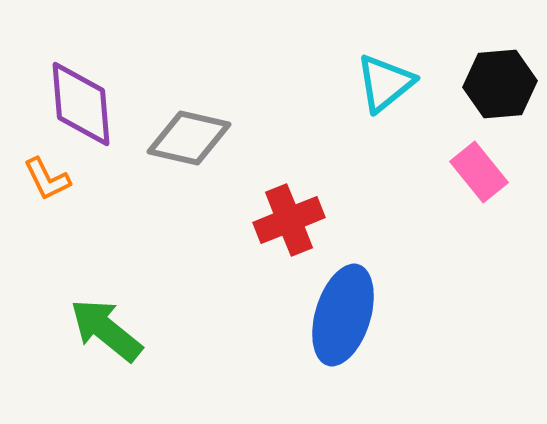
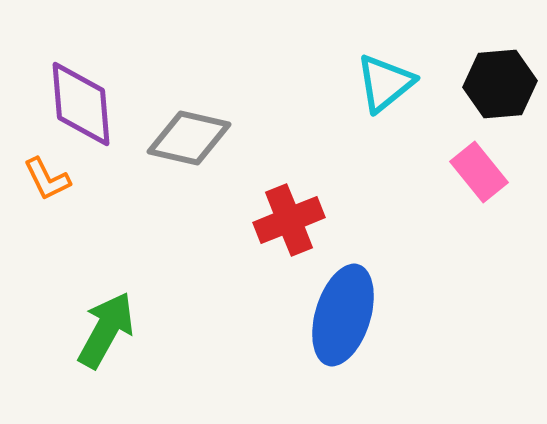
green arrow: rotated 80 degrees clockwise
